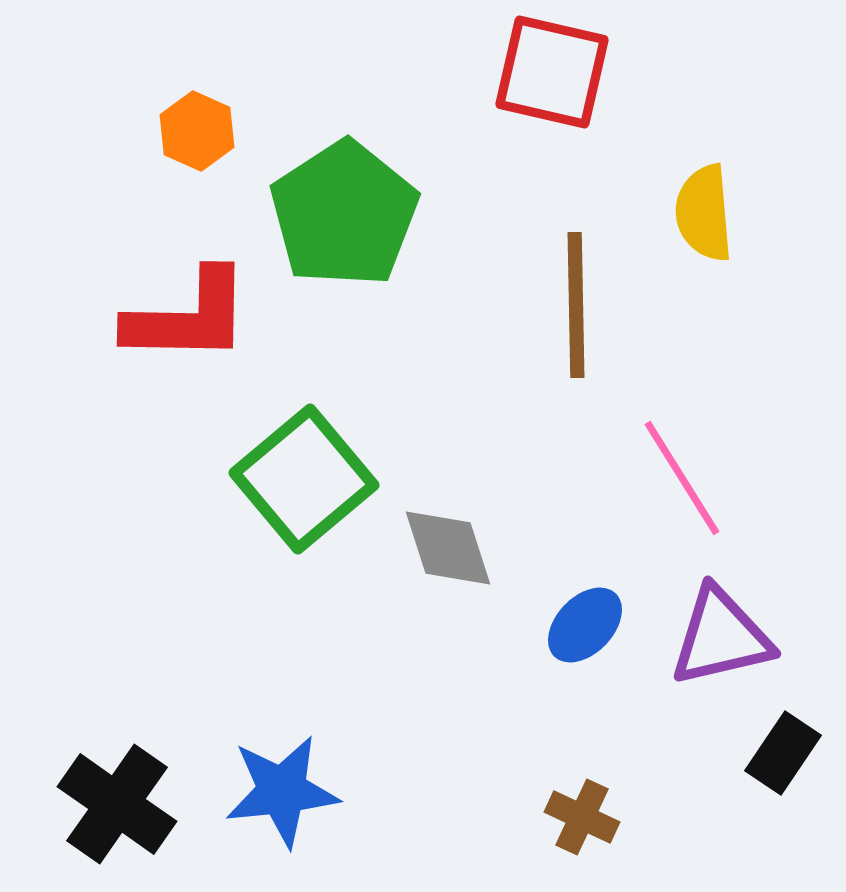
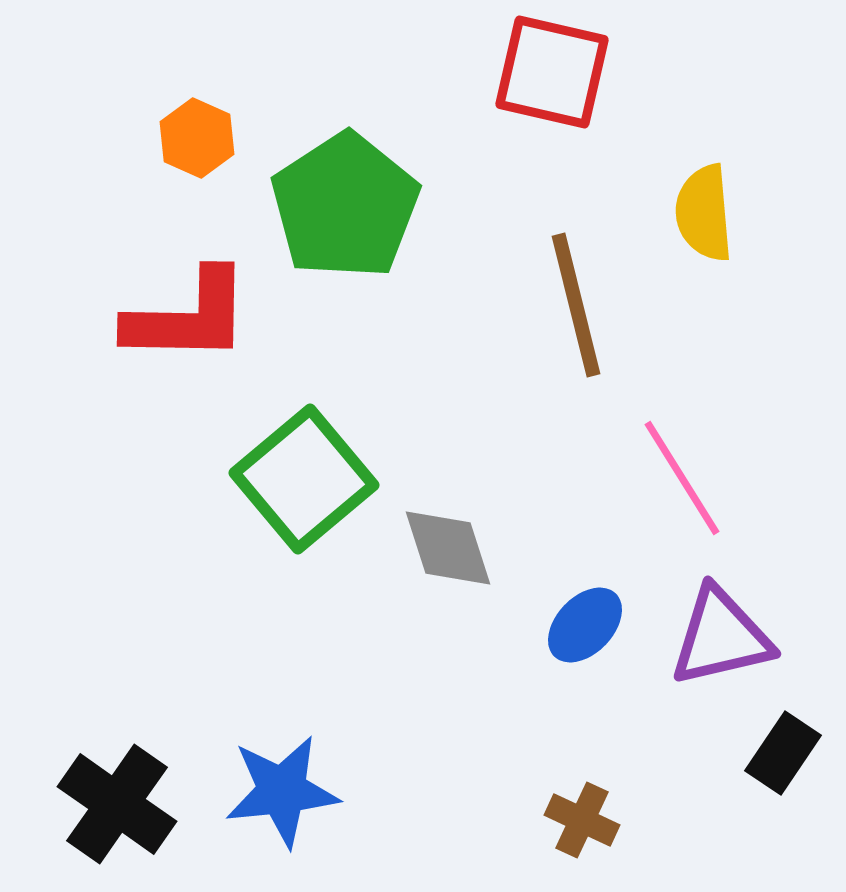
orange hexagon: moved 7 px down
green pentagon: moved 1 px right, 8 px up
brown line: rotated 13 degrees counterclockwise
brown cross: moved 3 px down
